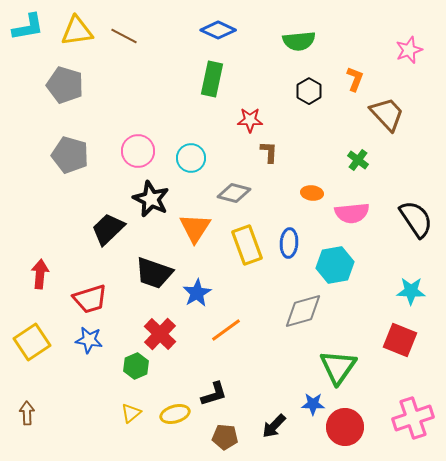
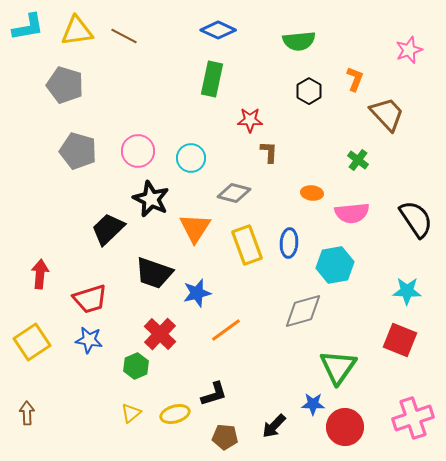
gray pentagon at (70, 155): moved 8 px right, 4 px up
cyan star at (411, 291): moved 4 px left
blue star at (197, 293): rotated 16 degrees clockwise
